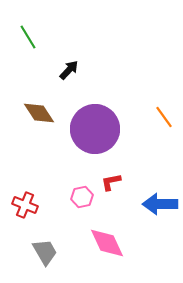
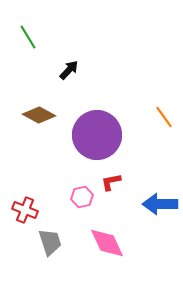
brown diamond: moved 2 px down; rotated 28 degrees counterclockwise
purple circle: moved 2 px right, 6 px down
red cross: moved 5 px down
gray trapezoid: moved 5 px right, 10 px up; rotated 12 degrees clockwise
